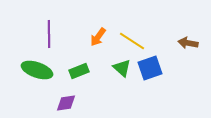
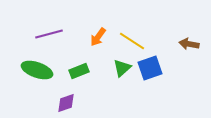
purple line: rotated 76 degrees clockwise
brown arrow: moved 1 px right, 1 px down
green triangle: rotated 36 degrees clockwise
purple diamond: rotated 10 degrees counterclockwise
